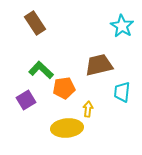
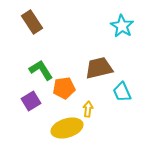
brown rectangle: moved 3 px left, 1 px up
brown trapezoid: moved 3 px down
green L-shape: rotated 15 degrees clockwise
cyan trapezoid: rotated 30 degrees counterclockwise
purple square: moved 5 px right, 1 px down
yellow ellipse: rotated 12 degrees counterclockwise
